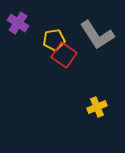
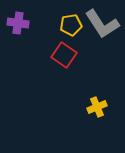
purple cross: rotated 25 degrees counterclockwise
gray L-shape: moved 5 px right, 11 px up
yellow pentagon: moved 17 px right, 15 px up
